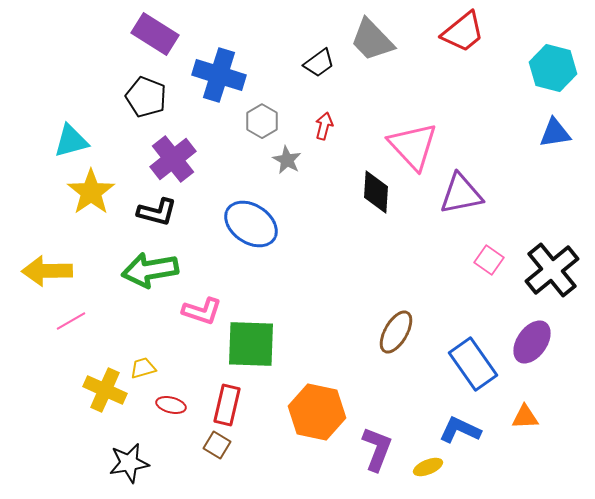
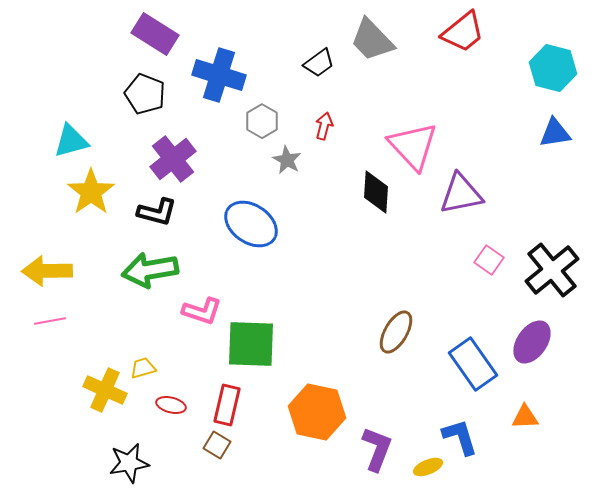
black pentagon: moved 1 px left, 3 px up
pink line: moved 21 px left; rotated 20 degrees clockwise
blue L-shape: moved 7 px down; rotated 48 degrees clockwise
